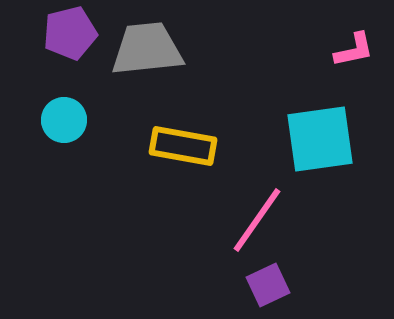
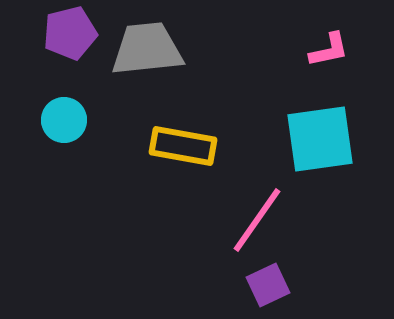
pink L-shape: moved 25 px left
